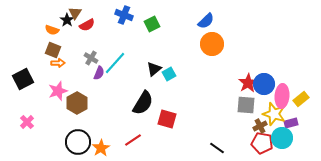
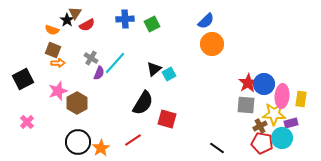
blue cross: moved 1 px right, 4 px down; rotated 24 degrees counterclockwise
yellow rectangle: rotated 42 degrees counterclockwise
yellow star: rotated 15 degrees counterclockwise
